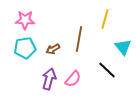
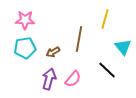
brown arrow: moved 3 px down
